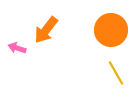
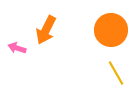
orange arrow: rotated 12 degrees counterclockwise
